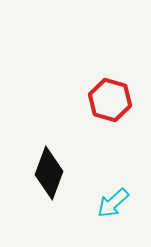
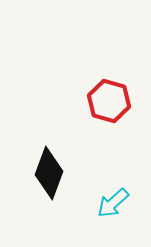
red hexagon: moved 1 px left, 1 px down
